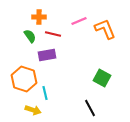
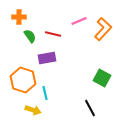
orange cross: moved 20 px left
orange L-shape: moved 2 px left; rotated 65 degrees clockwise
purple rectangle: moved 3 px down
orange hexagon: moved 1 px left, 1 px down
